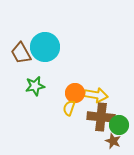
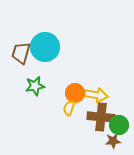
brown trapezoid: rotated 45 degrees clockwise
brown star: rotated 28 degrees counterclockwise
